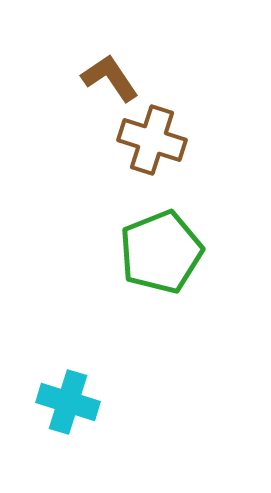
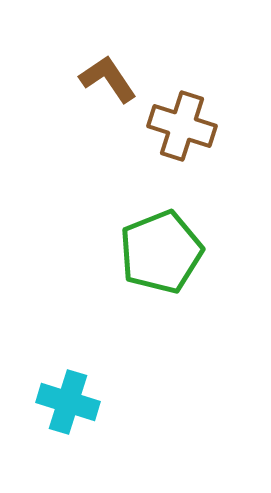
brown L-shape: moved 2 px left, 1 px down
brown cross: moved 30 px right, 14 px up
